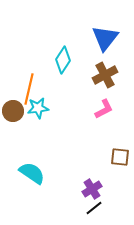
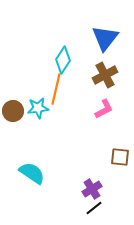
orange line: moved 27 px right
